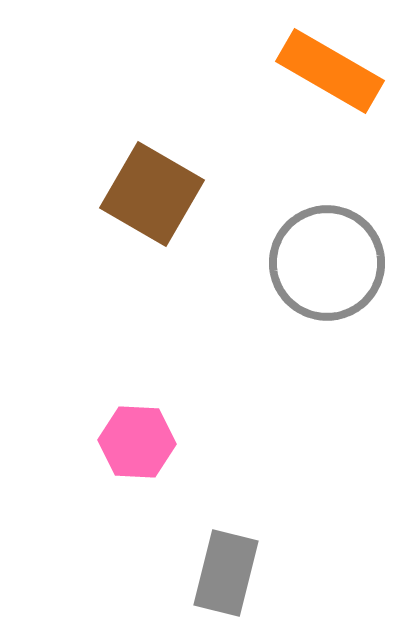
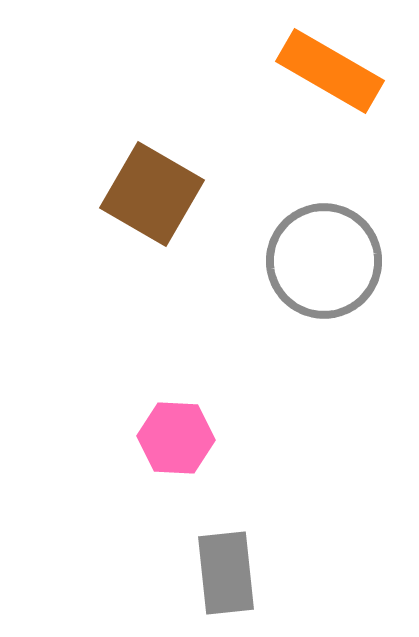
gray circle: moved 3 px left, 2 px up
pink hexagon: moved 39 px right, 4 px up
gray rectangle: rotated 20 degrees counterclockwise
